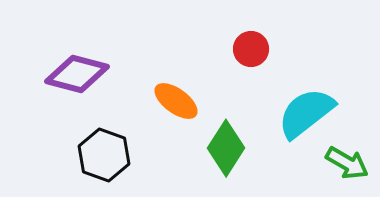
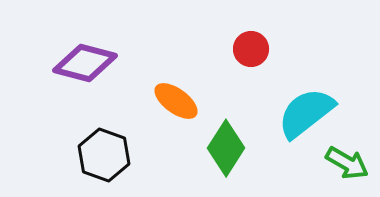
purple diamond: moved 8 px right, 11 px up
